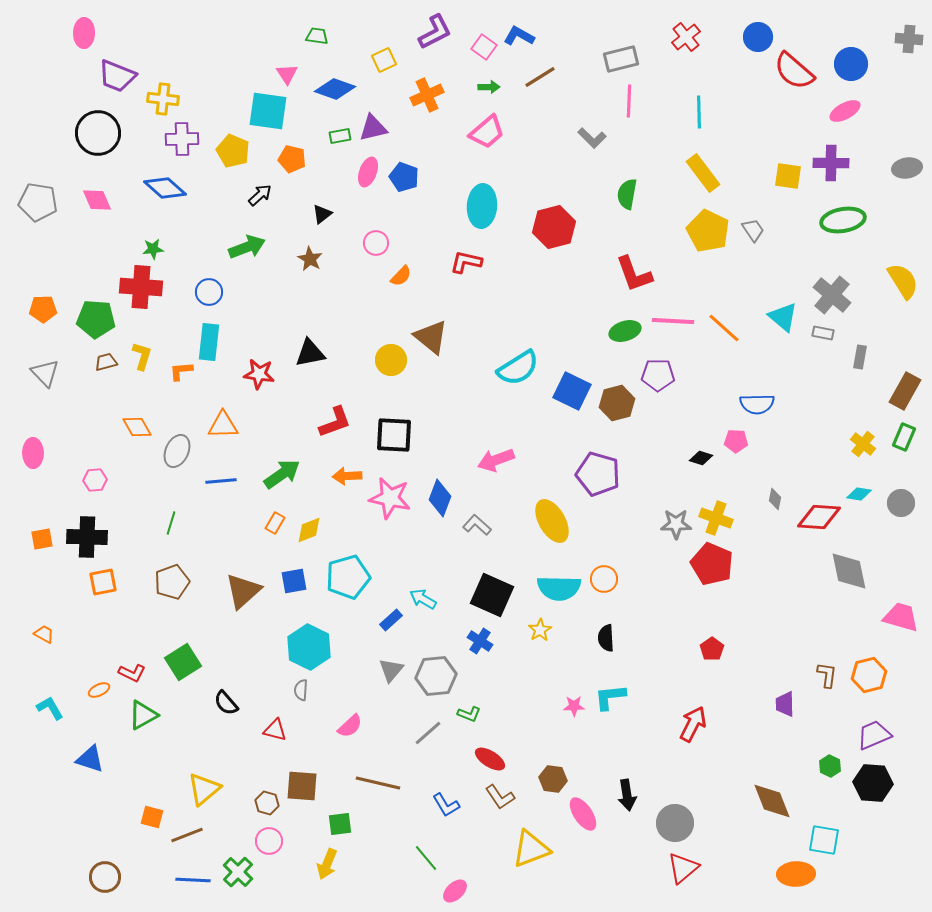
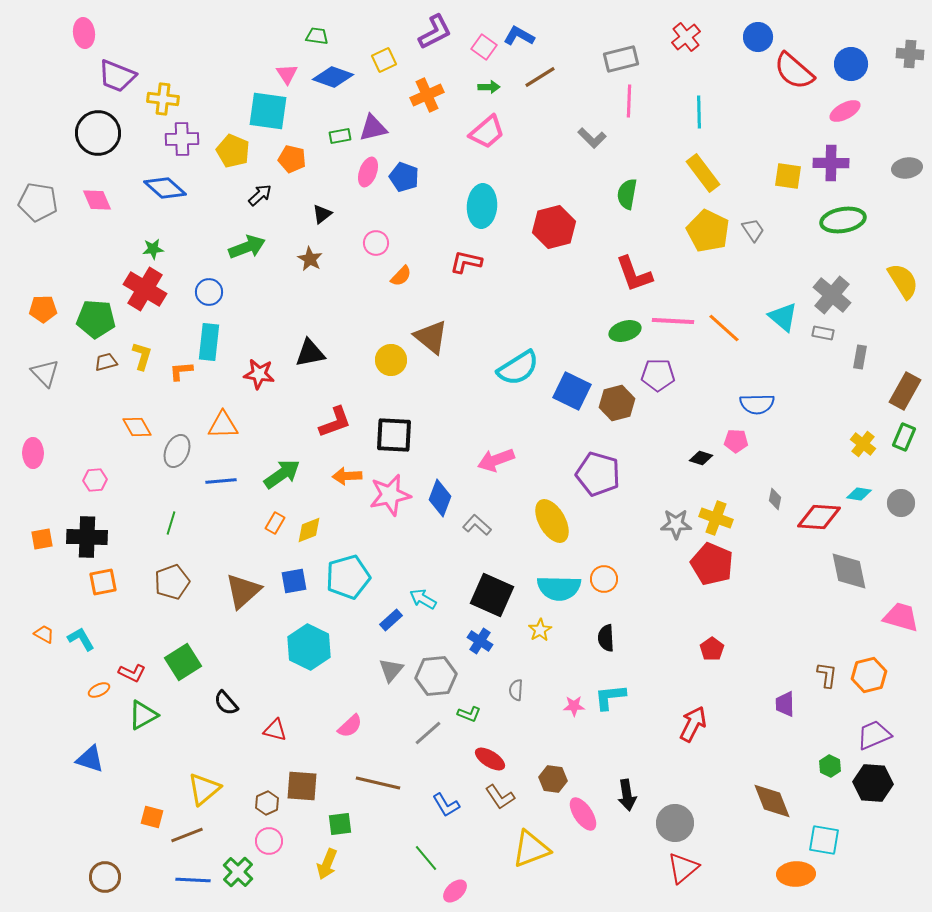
pink ellipse at (84, 33): rotated 8 degrees counterclockwise
gray cross at (909, 39): moved 1 px right, 15 px down
blue diamond at (335, 89): moved 2 px left, 12 px up
red cross at (141, 287): moved 4 px right, 2 px down; rotated 27 degrees clockwise
pink star at (390, 498): moved 3 px up; rotated 24 degrees counterclockwise
gray semicircle at (301, 690): moved 215 px right
cyan L-shape at (50, 708): moved 31 px right, 69 px up
brown hexagon at (267, 803): rotated 20 degrees clockwise
